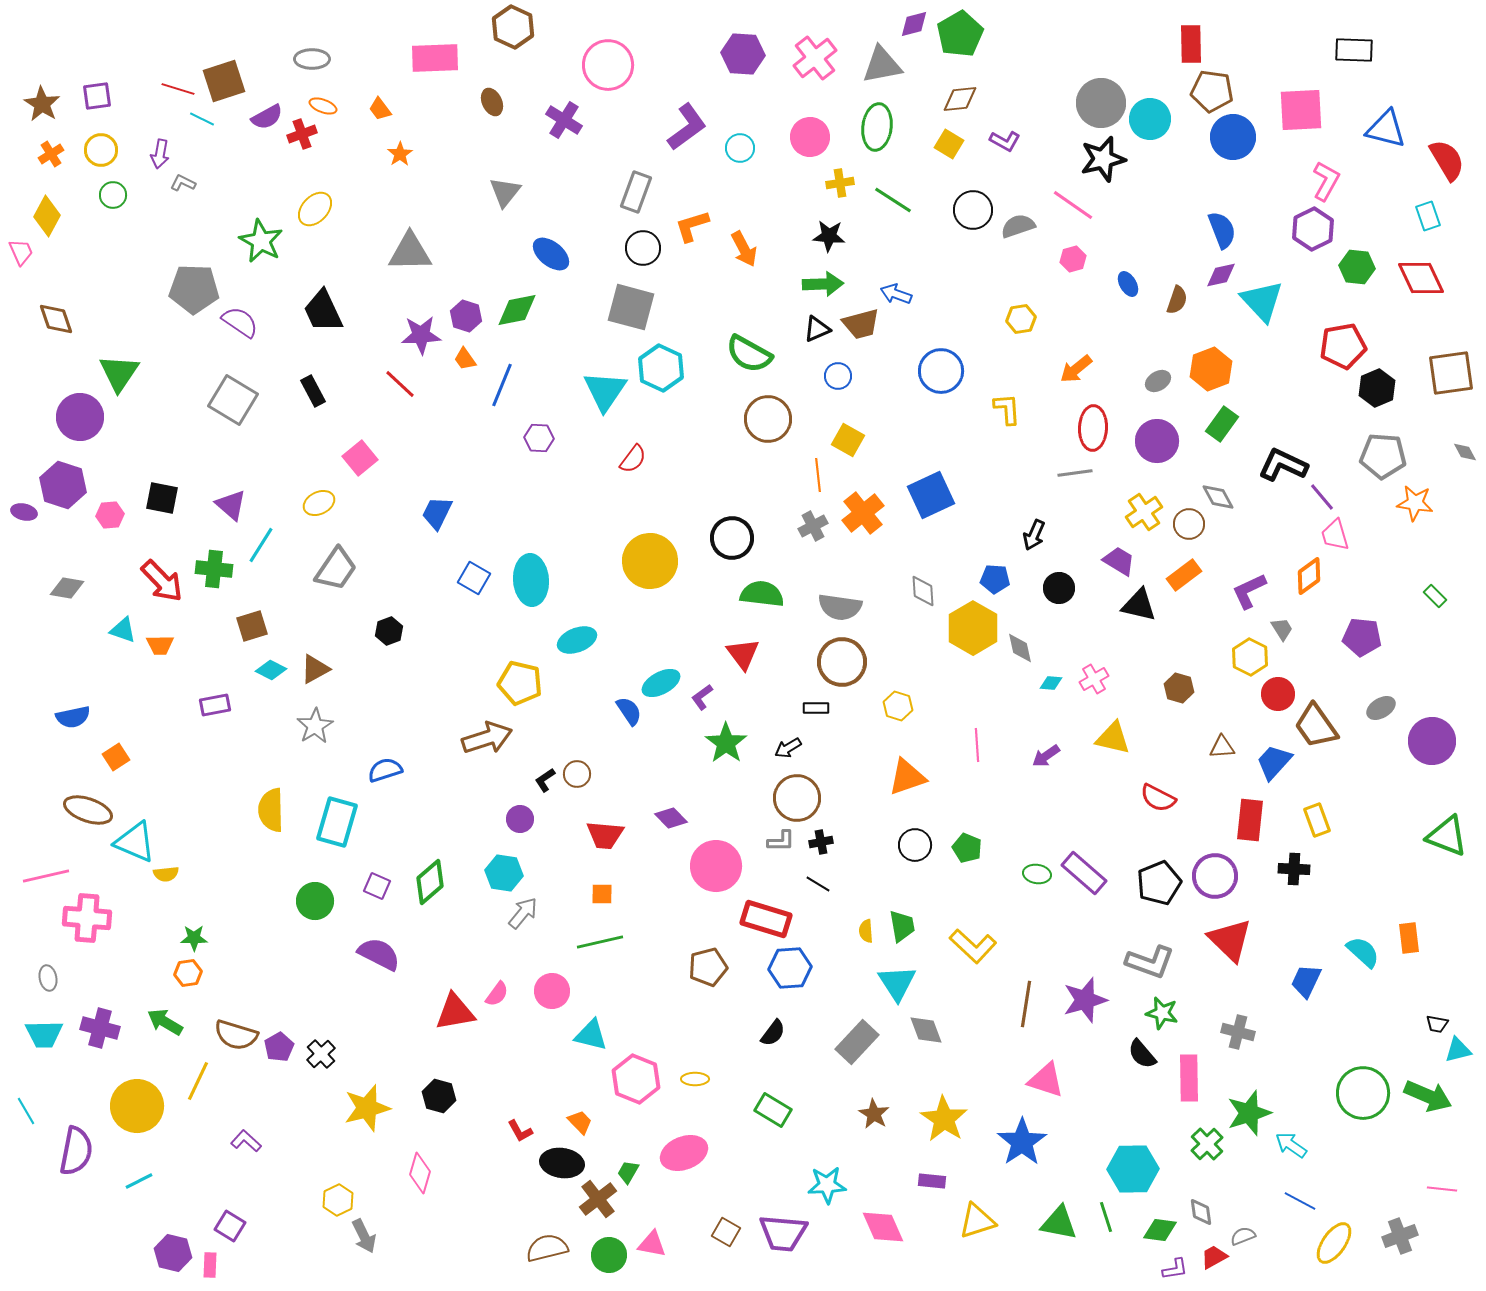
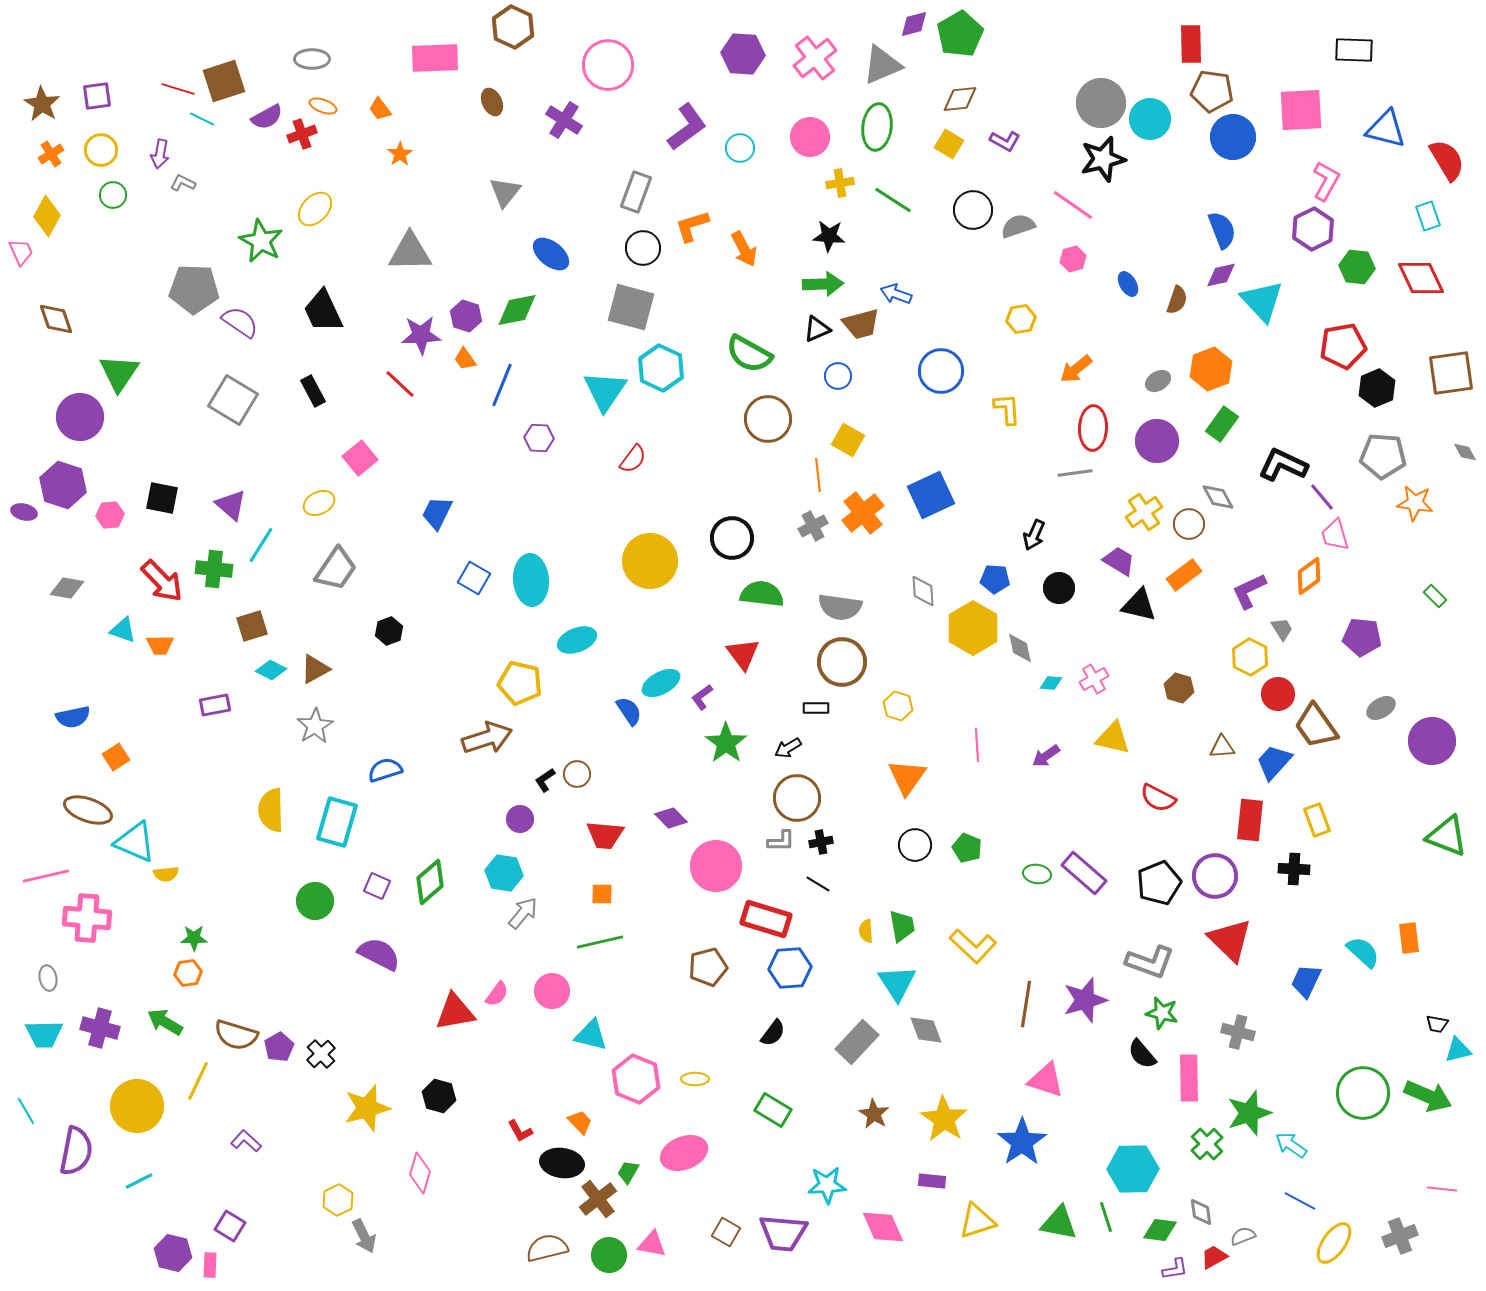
gray triangle at (882, 65): rotated 12 degrees counterclockwise
orange triangle at (907, 777): rotated 36 degrees counterclockwise
